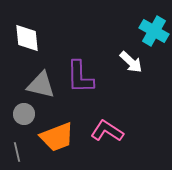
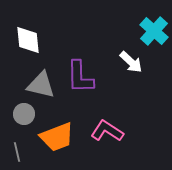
cyan cross: rotated 12 degrees clockwise
white diamond: moved 1 px right, 2 px down
